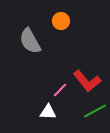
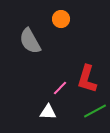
orange circle: moved 2 px up
red L-shape: moved 2 px up; rotated 56 degrees clockwise
pink line: moved 2 px up
